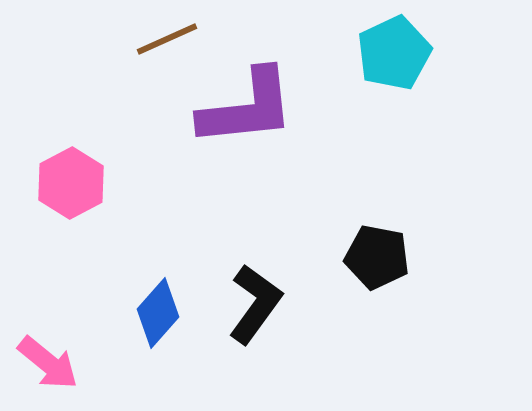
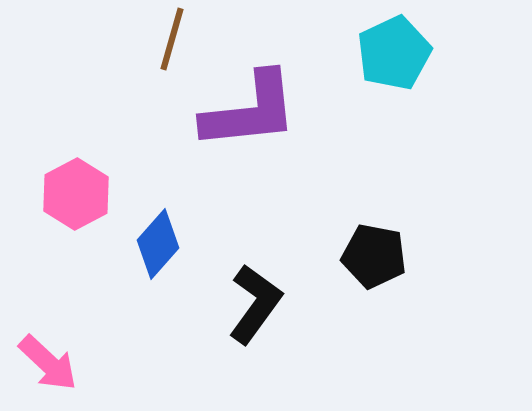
brown line: moved 5 px right; rotated 50 degrees counterclockwise
purple L-shape: moved 3 px right, 3 px down
pink hexagon: moved 5 px right, 11 px down
black pentagon: moved 3 px left, 1 px up
blue diamond: moved 69 px up
pink arrow: rotated 4 degrees clockwise
